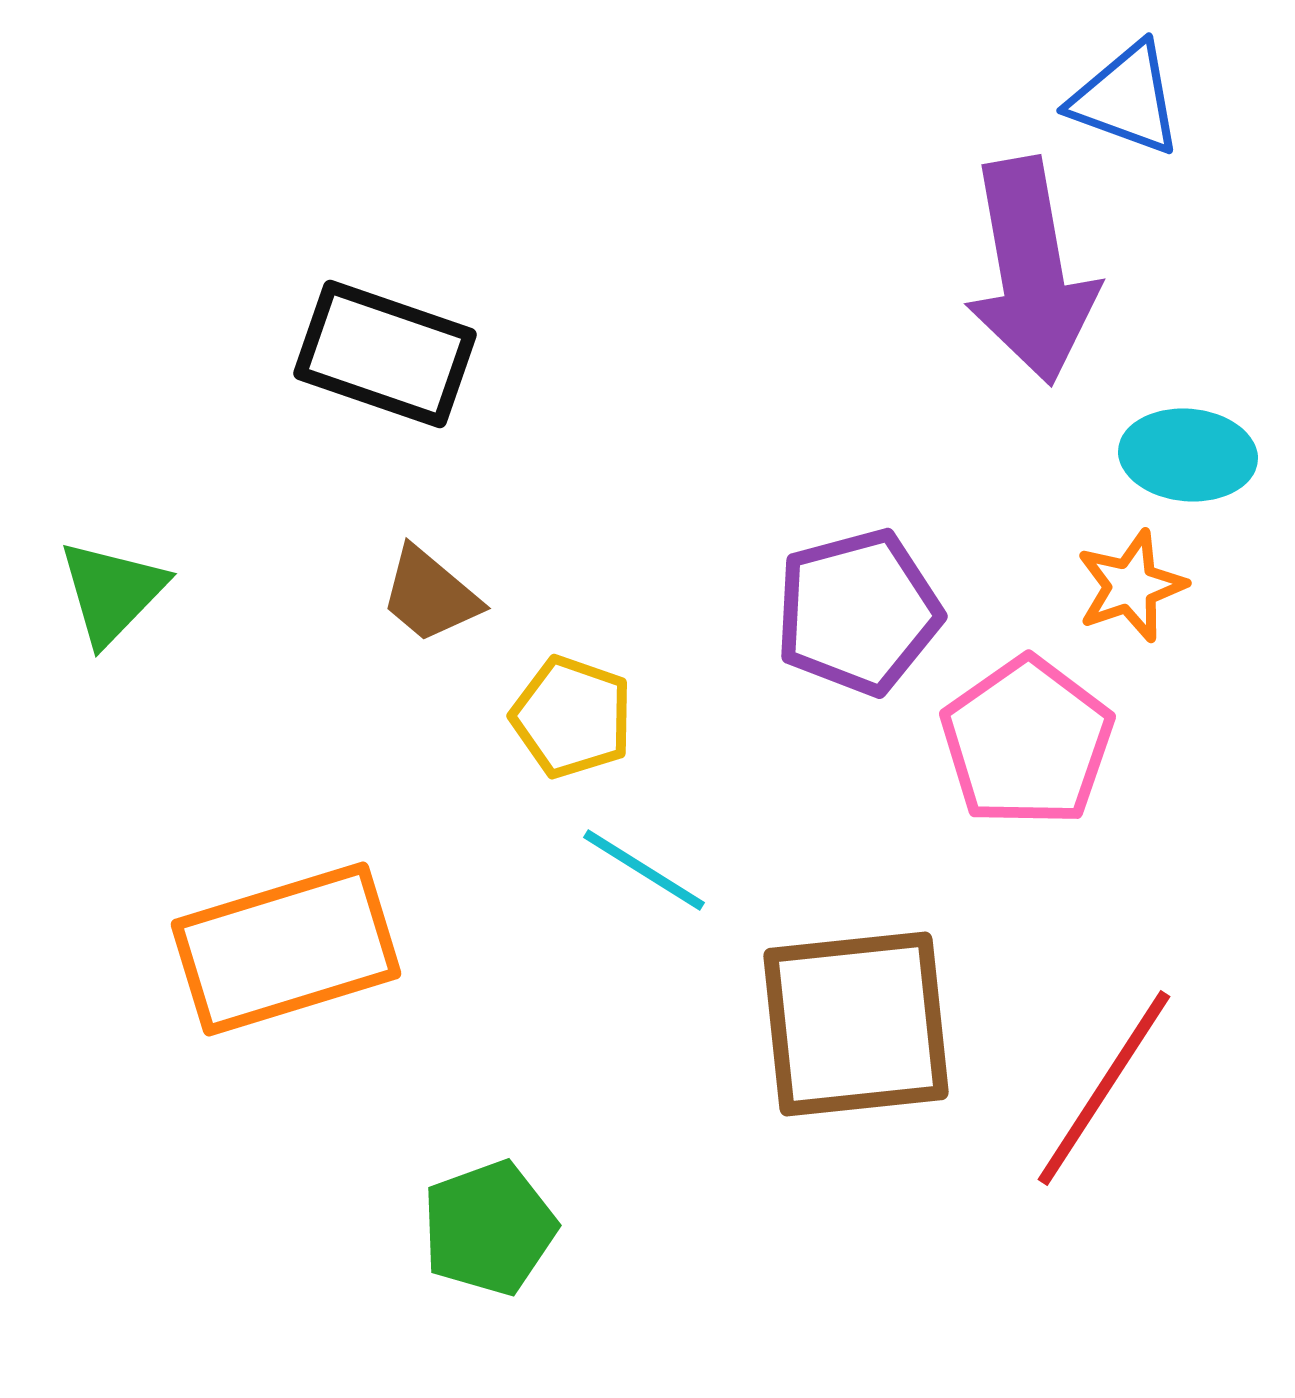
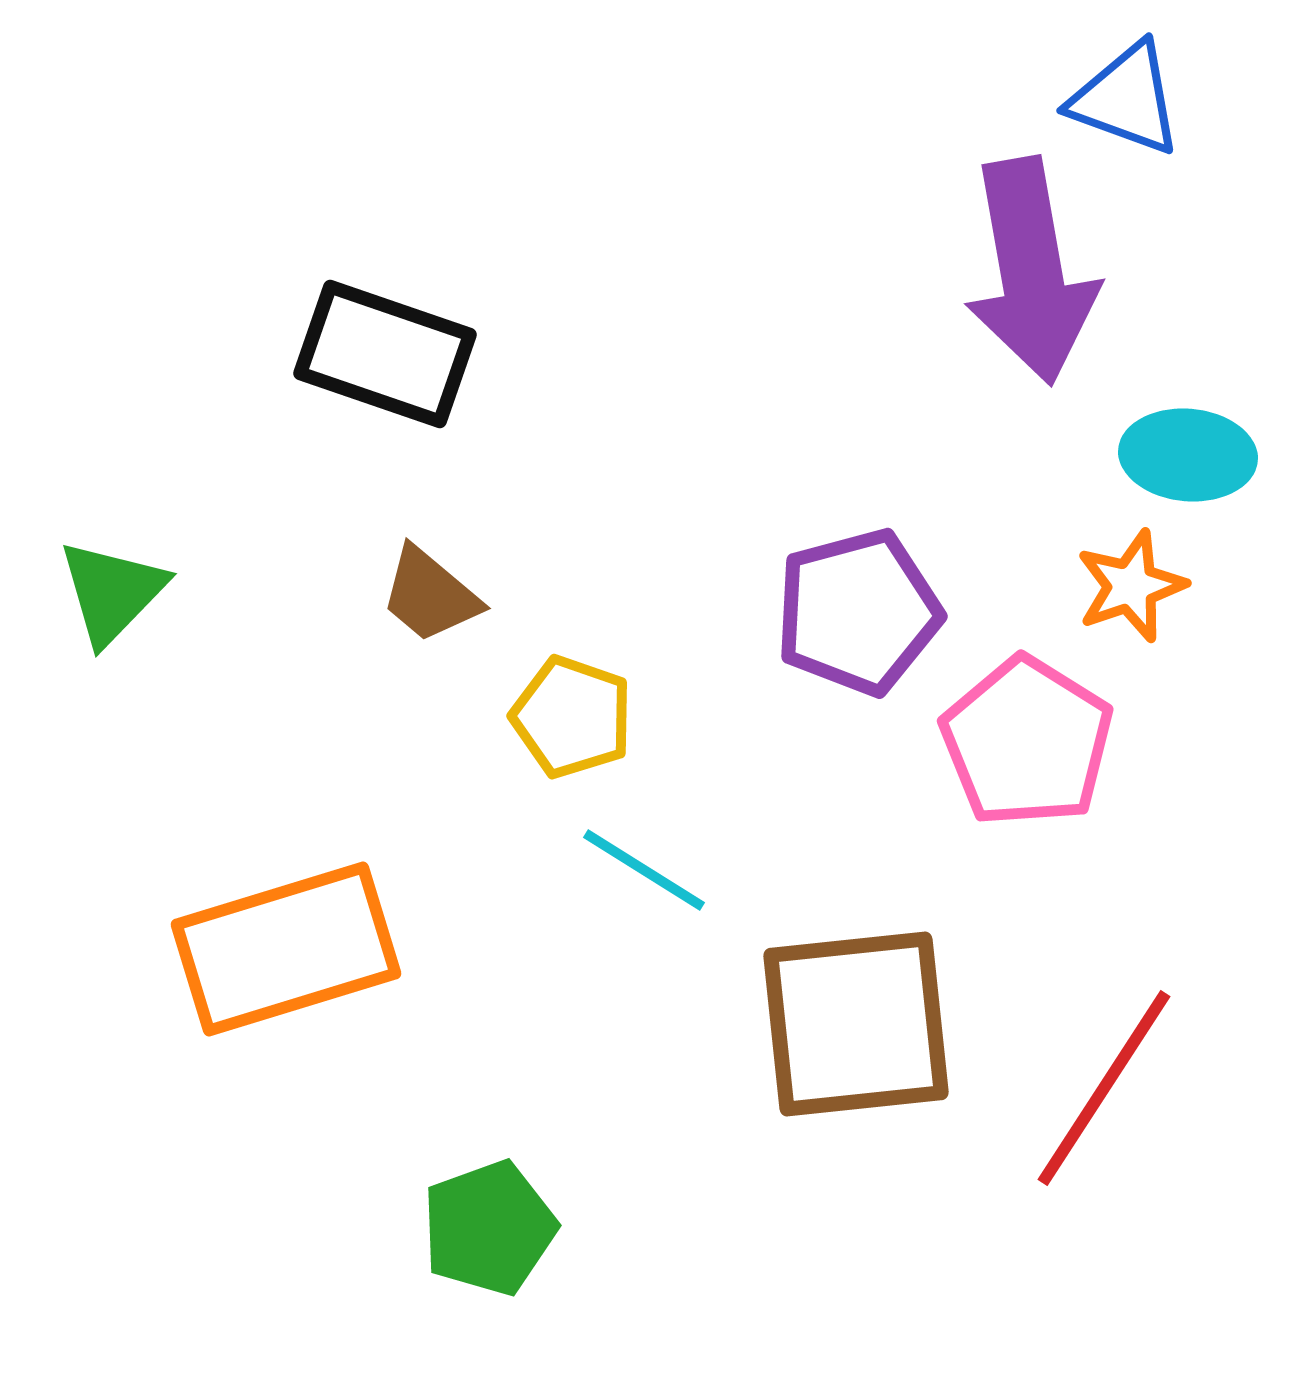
pink pentagon: rotated 5 degrees counterclockwise
